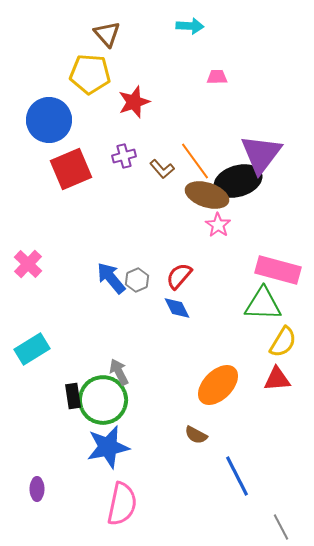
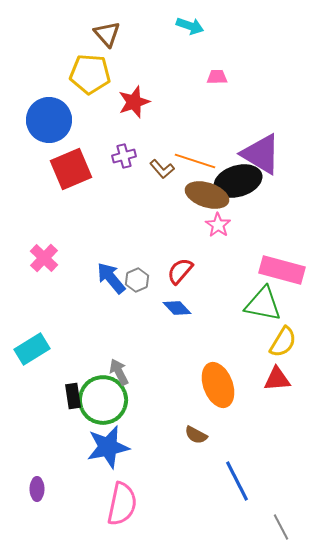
cyan arrow: rotated 16 degrees clockwise
purple triangle: rotated 36 degrees counterclockwise
orange line: rotated 36 degrees counterclockwise
pink cross: moved 16 px right, 6 px up
pink rectangle: moved 4 px right
red semicircle: moved 1 px right, 5 px up
green triangle: rotated 9 degrees clockwise
blue diamond: rotated 16 degrees counterclockwise
orange ellipse: rotated 66 degrees counterclockwise
blue line: moved 5 px down
